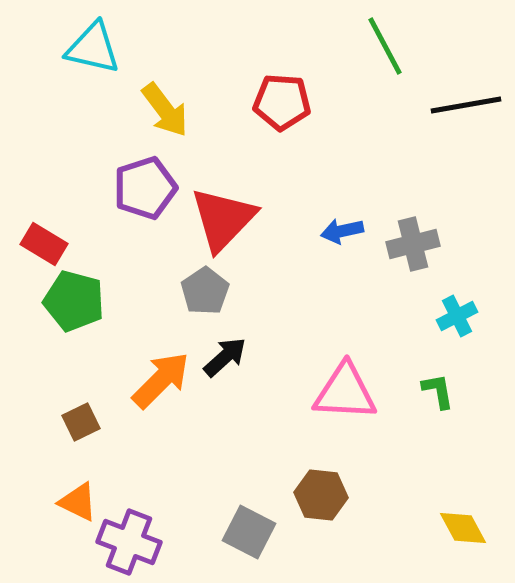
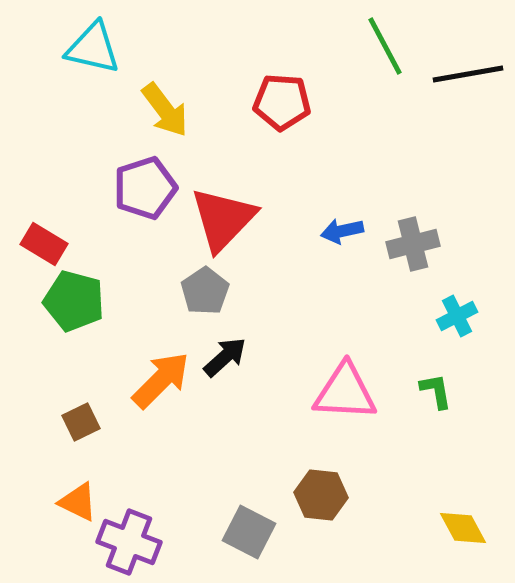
black line: moved 2 px right, 31 px up
green L-shape: moved 2 px left
